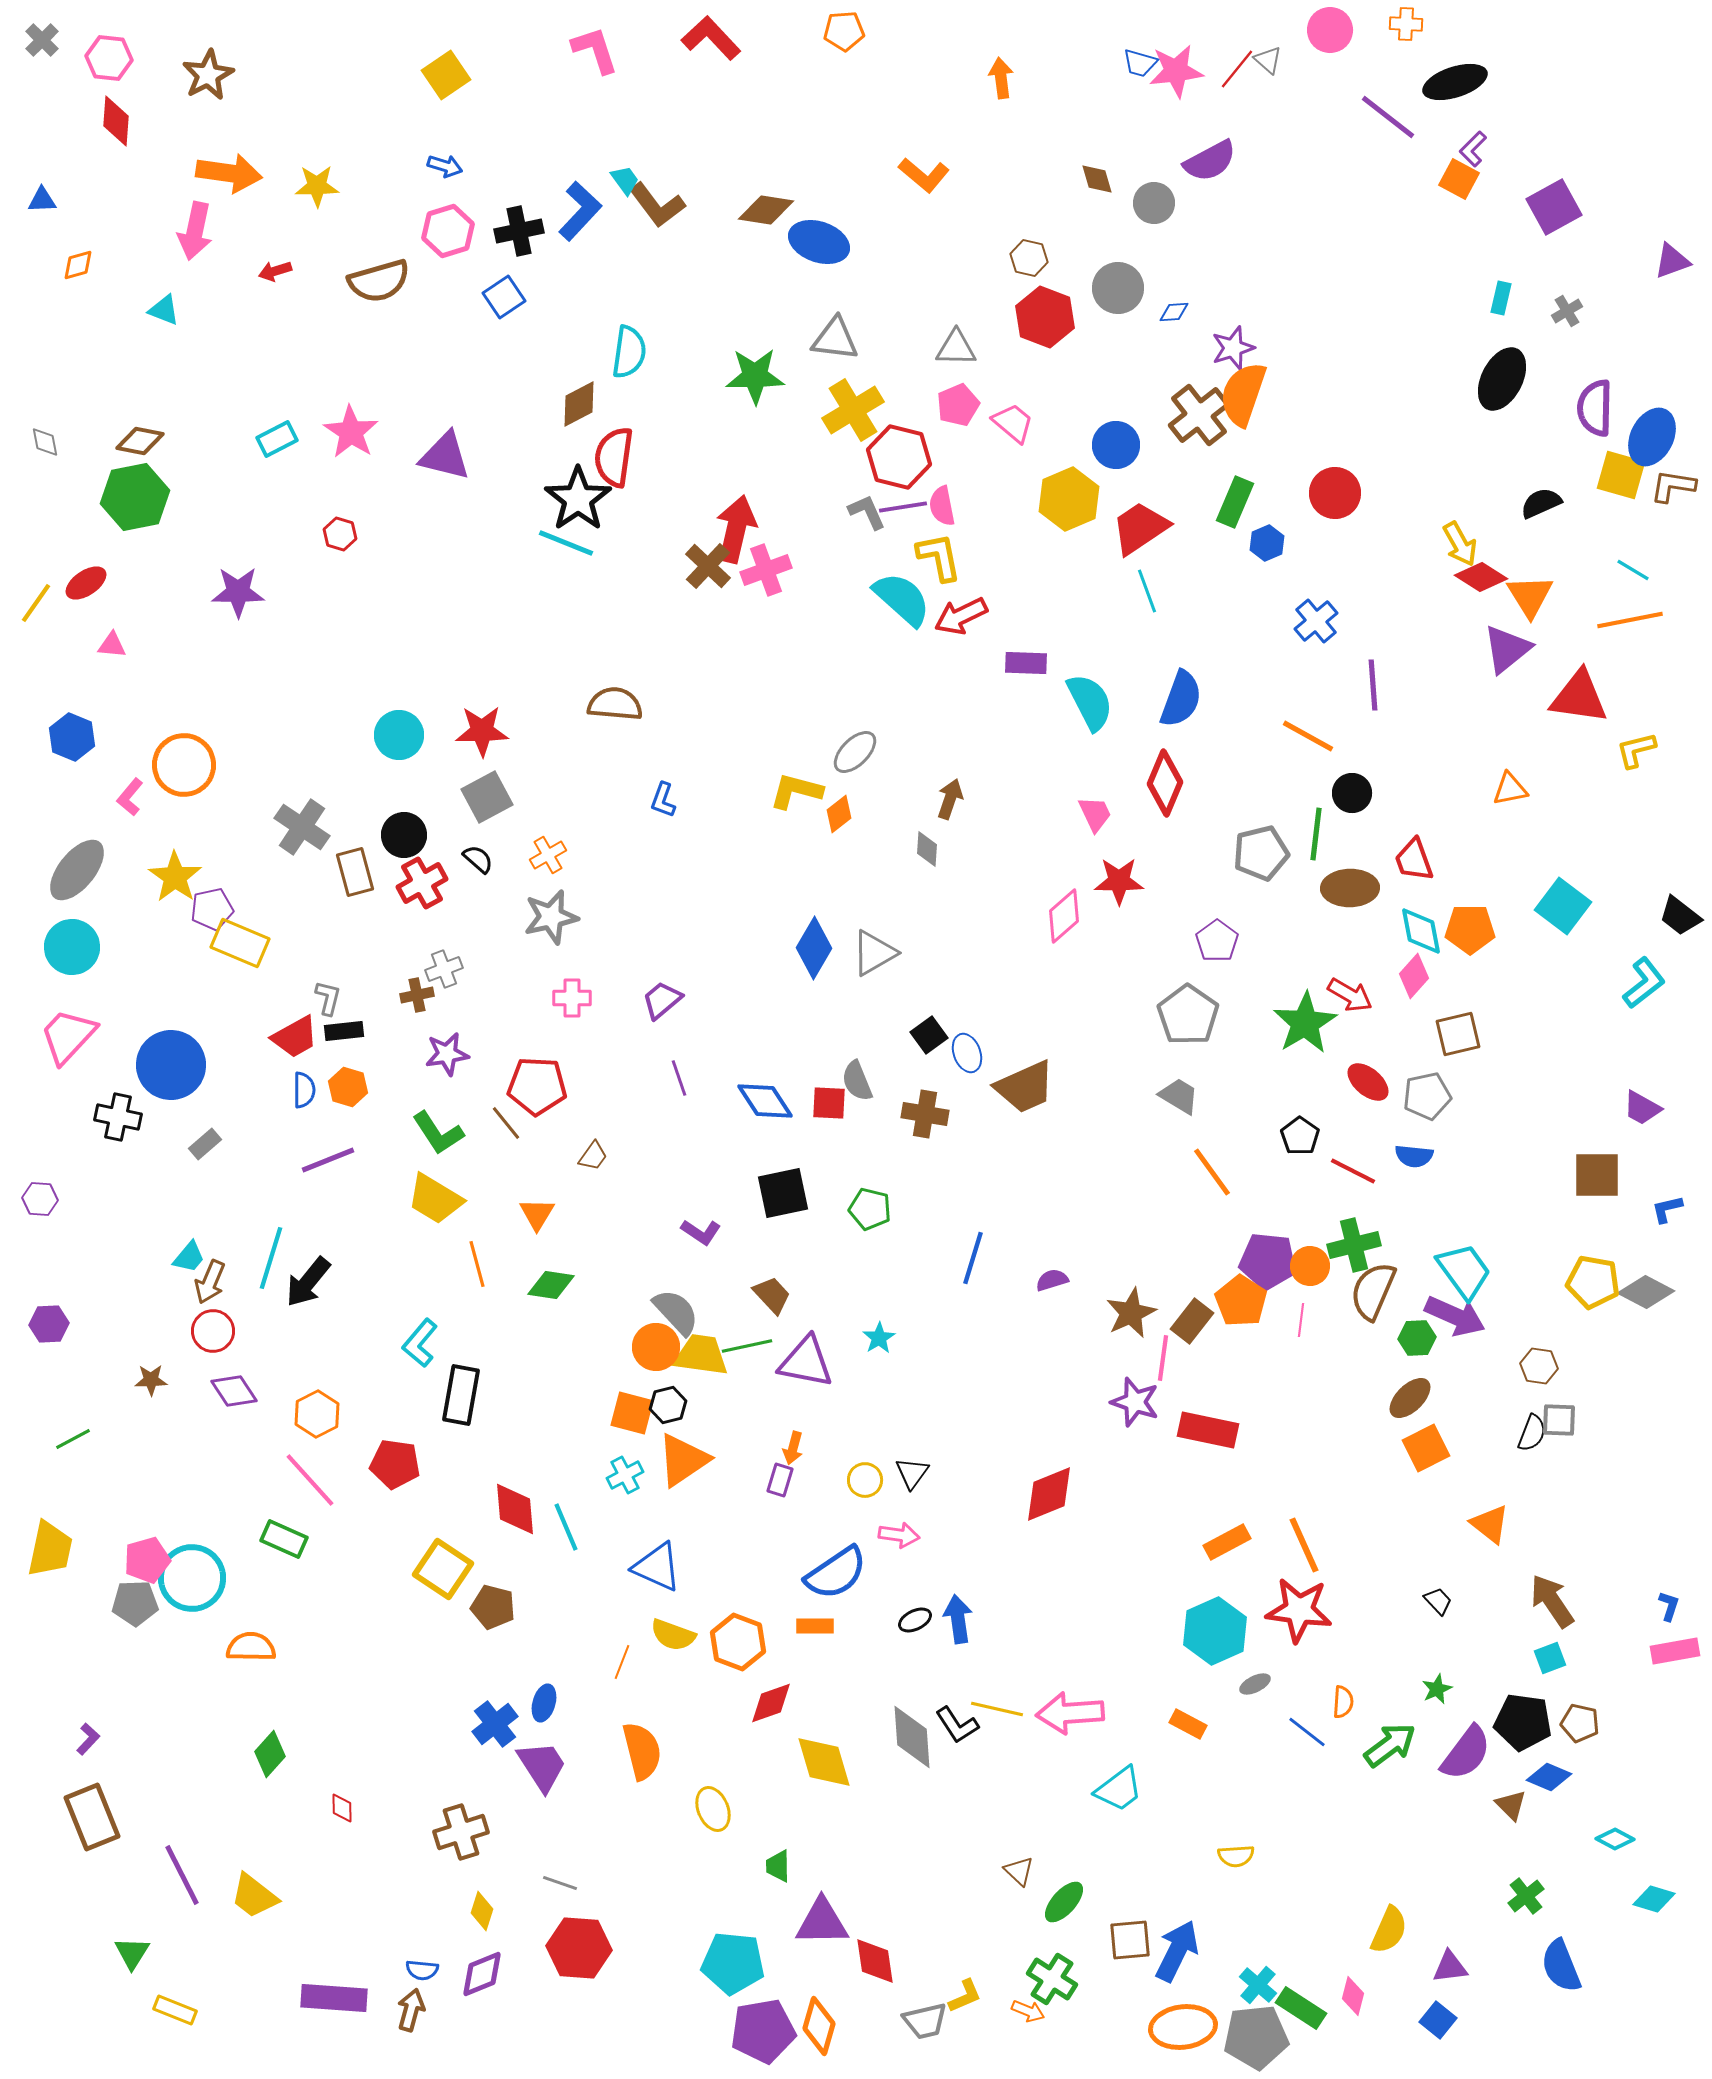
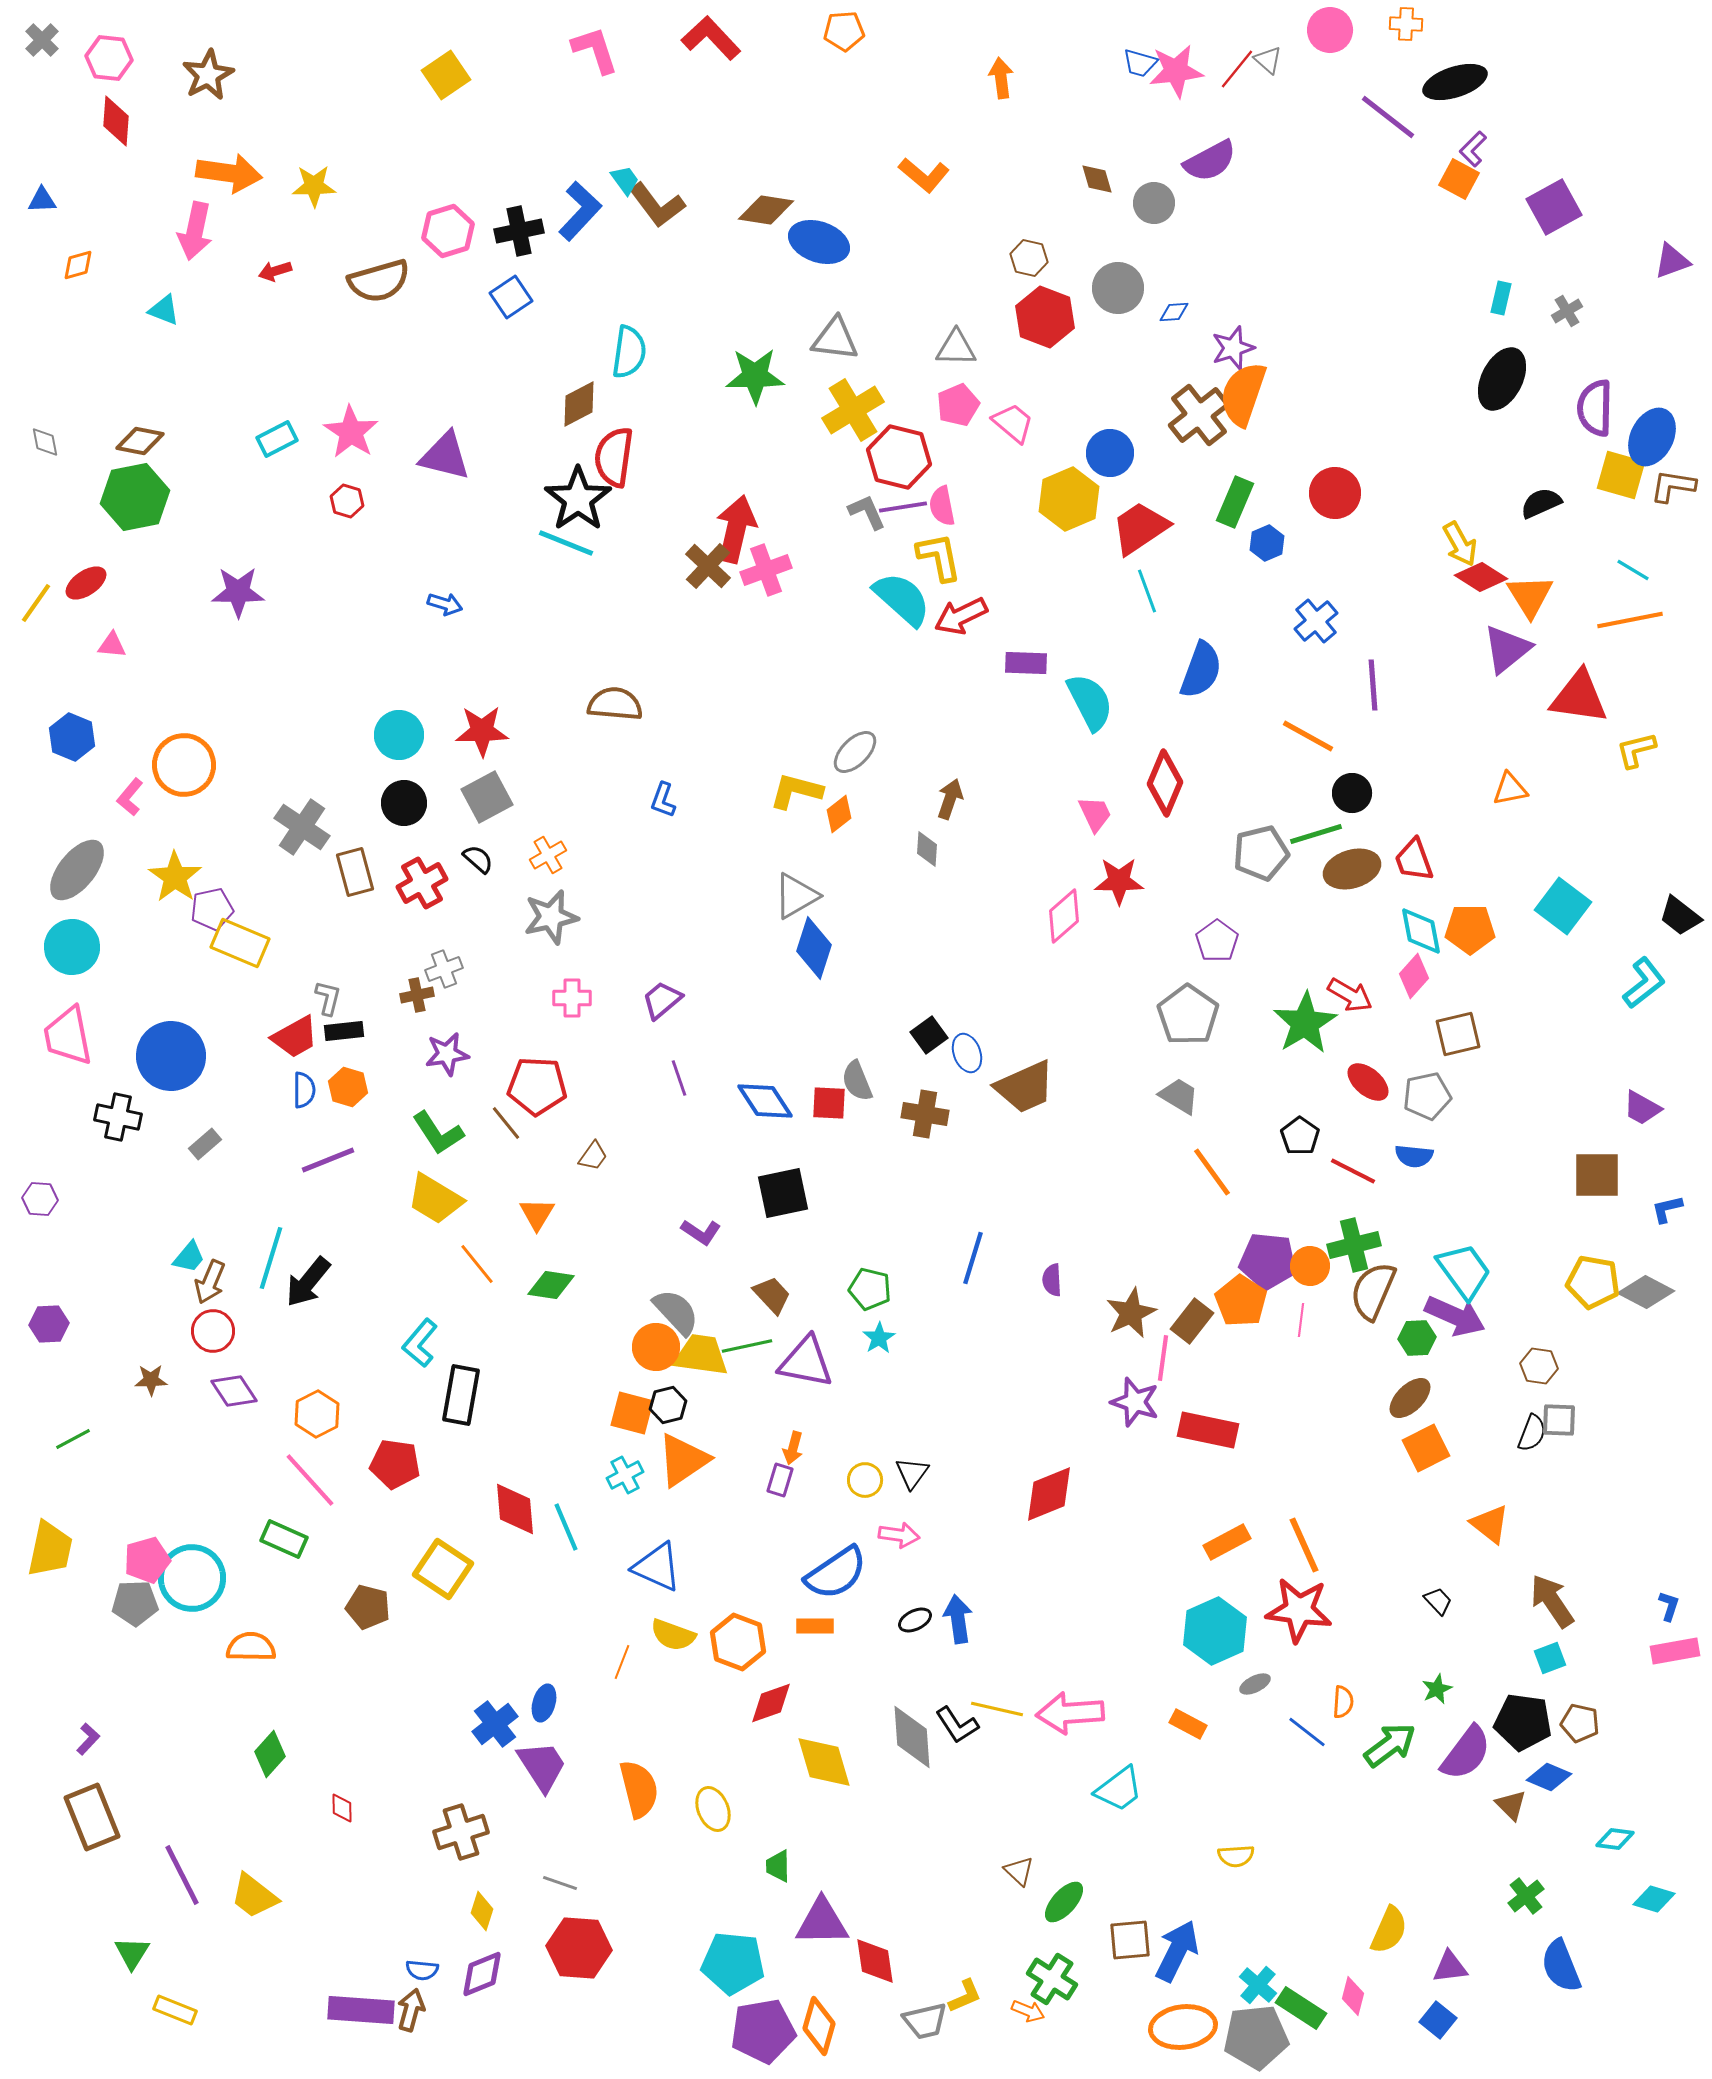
blue arrow at (445, 166): moved 438 px down
yellow star at (317, 186): moved 3 px left
blue square at (504, 297): moved 7 px right
blue circle at (1116, 445): moved 6 px left, 8 px down
red hexagon at (340, 534): moved 7 px right, 33 px up
blue semicircle at (1181, 699): moved 20 px right, 29 px up
green line at (1316, 834): rotated 66 degrees clockwise
black circle at (404, 835): moved 32 px up
brown ellipse at (1350, 888): moved 2 px right, 19 px up; rotated 16 degrees counterclockwise
blue diamond at (814, 948): rotated 12 degrees counterclockwise
gray triangle at (874, 953): moved 78 px left, 57 px up
pink trapezoid at (68, 1036): rotated 54 degrees counterclockwise
blue circle at (171, 1065): moved 9 px up
green pentagon at (870, 1209): moved 80 px down
orange line at (477, 1264): rotated 24 degrees counterclockwise
purple semicircle at (1052, 1280): rotated 76 degrees counterclockwise
brown pentagon at (493, 1607): moved 125 px left
orange semicircle at (642, 1751): moved 3 px left, 38 px down
cyan diamond at (1615, 1839): rotated 21 degrees counterclockwise
purple rectangle at (334, 1998): moved 27 px right, 12 px down
